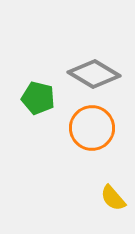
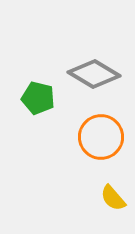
orange circle: moved 9 px right, 9 px down
